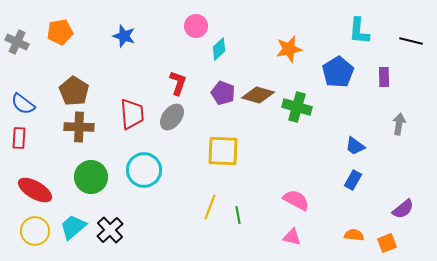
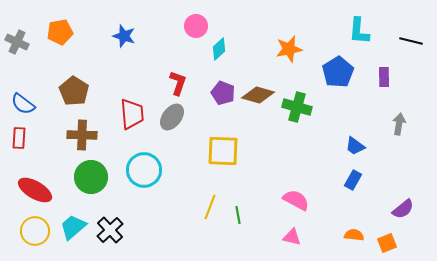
brown cross: moved 3 px right, 8 px down
